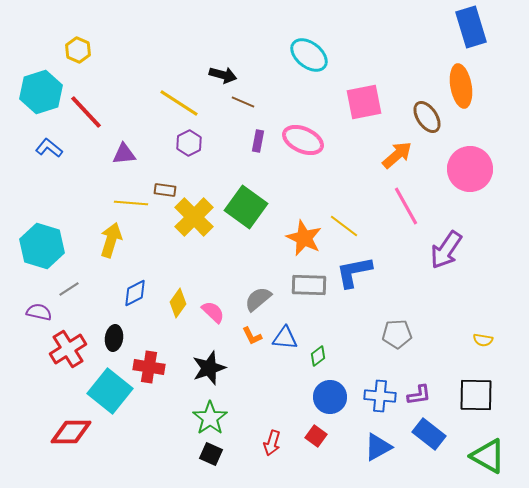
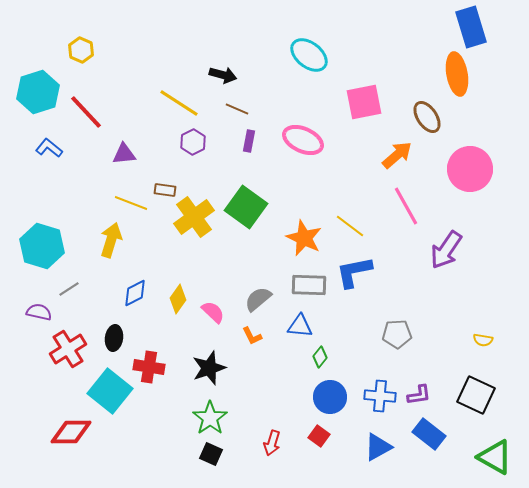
yellow hexagon at (78, 50): moved 3 px right
orange ellipse at (461, 86): moved 4 px left, 12 px up
cyan hexagon at (41, 92): moved 3 px left
brown line at (243, 102): moved 6 px left, 7 px down
purple rectangle at (258, 141): moved 9 px left
purple hexagon at (189, 143): moved 4 px right, 1 px up
yellow line at (131, 203): rotated 16 degrees clockwise
yellow cross at (194, 217): rotated 9 degrees clockwise
yellow line at (344, 226): moved 6 px right
yellow diamond at (178, 303): moved 4 px up
blue triangle at (285, 338): moved 15 px right, 12 px up
green diamond at (318, 356): moved 2 px right, 1 px down; rotated 15 degrees counterclockwise
black square at (476, 395): rotated 24 degrees clockwise
red square at (316, 436): moved 3 px right
green triangle at (488, 456): moved 7 px right, 1 px down
